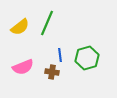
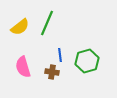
green hexagon: moved 3 px down
pink semicircle: rotated 95 degrees clockwise
